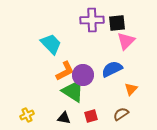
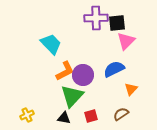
purple cross: moved 4 px right, 2 px up
blue semicircle: moved 2 px right
green triangle: moved 1 px left, 5 px down; rotated 40 degrees clockwise
